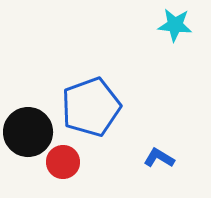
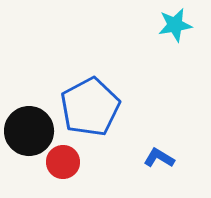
cyan star: rotated 16 degrees counterclockwise
blue pentagon: moved 1 px left; rotated 8 degrees counterclockwise
black circle: moved 1 px right, 1 px up
